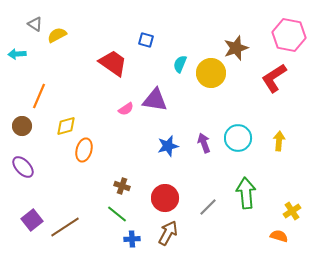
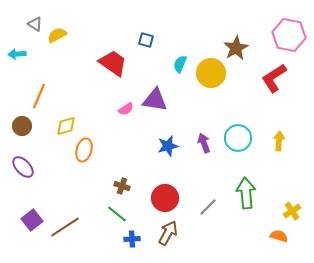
brown star: rotated 10 degrees counterclockwise
